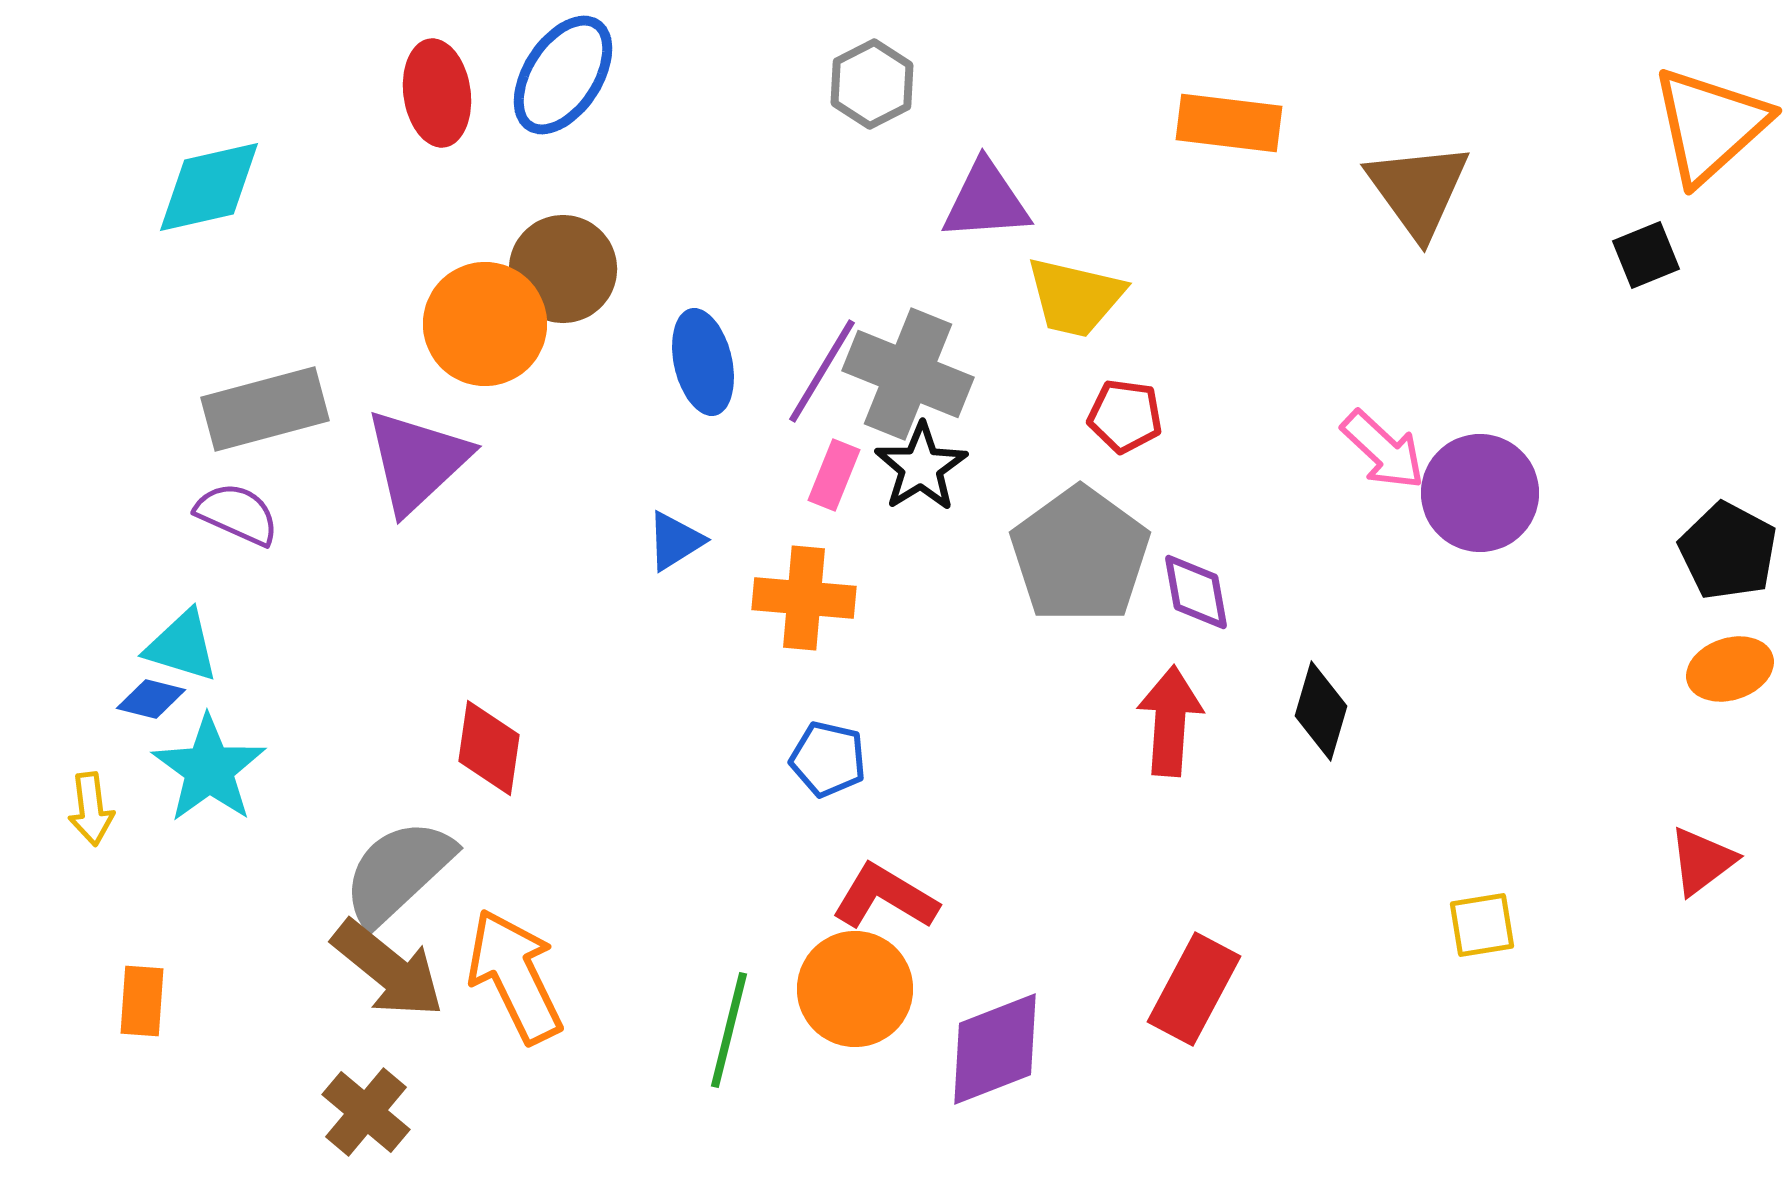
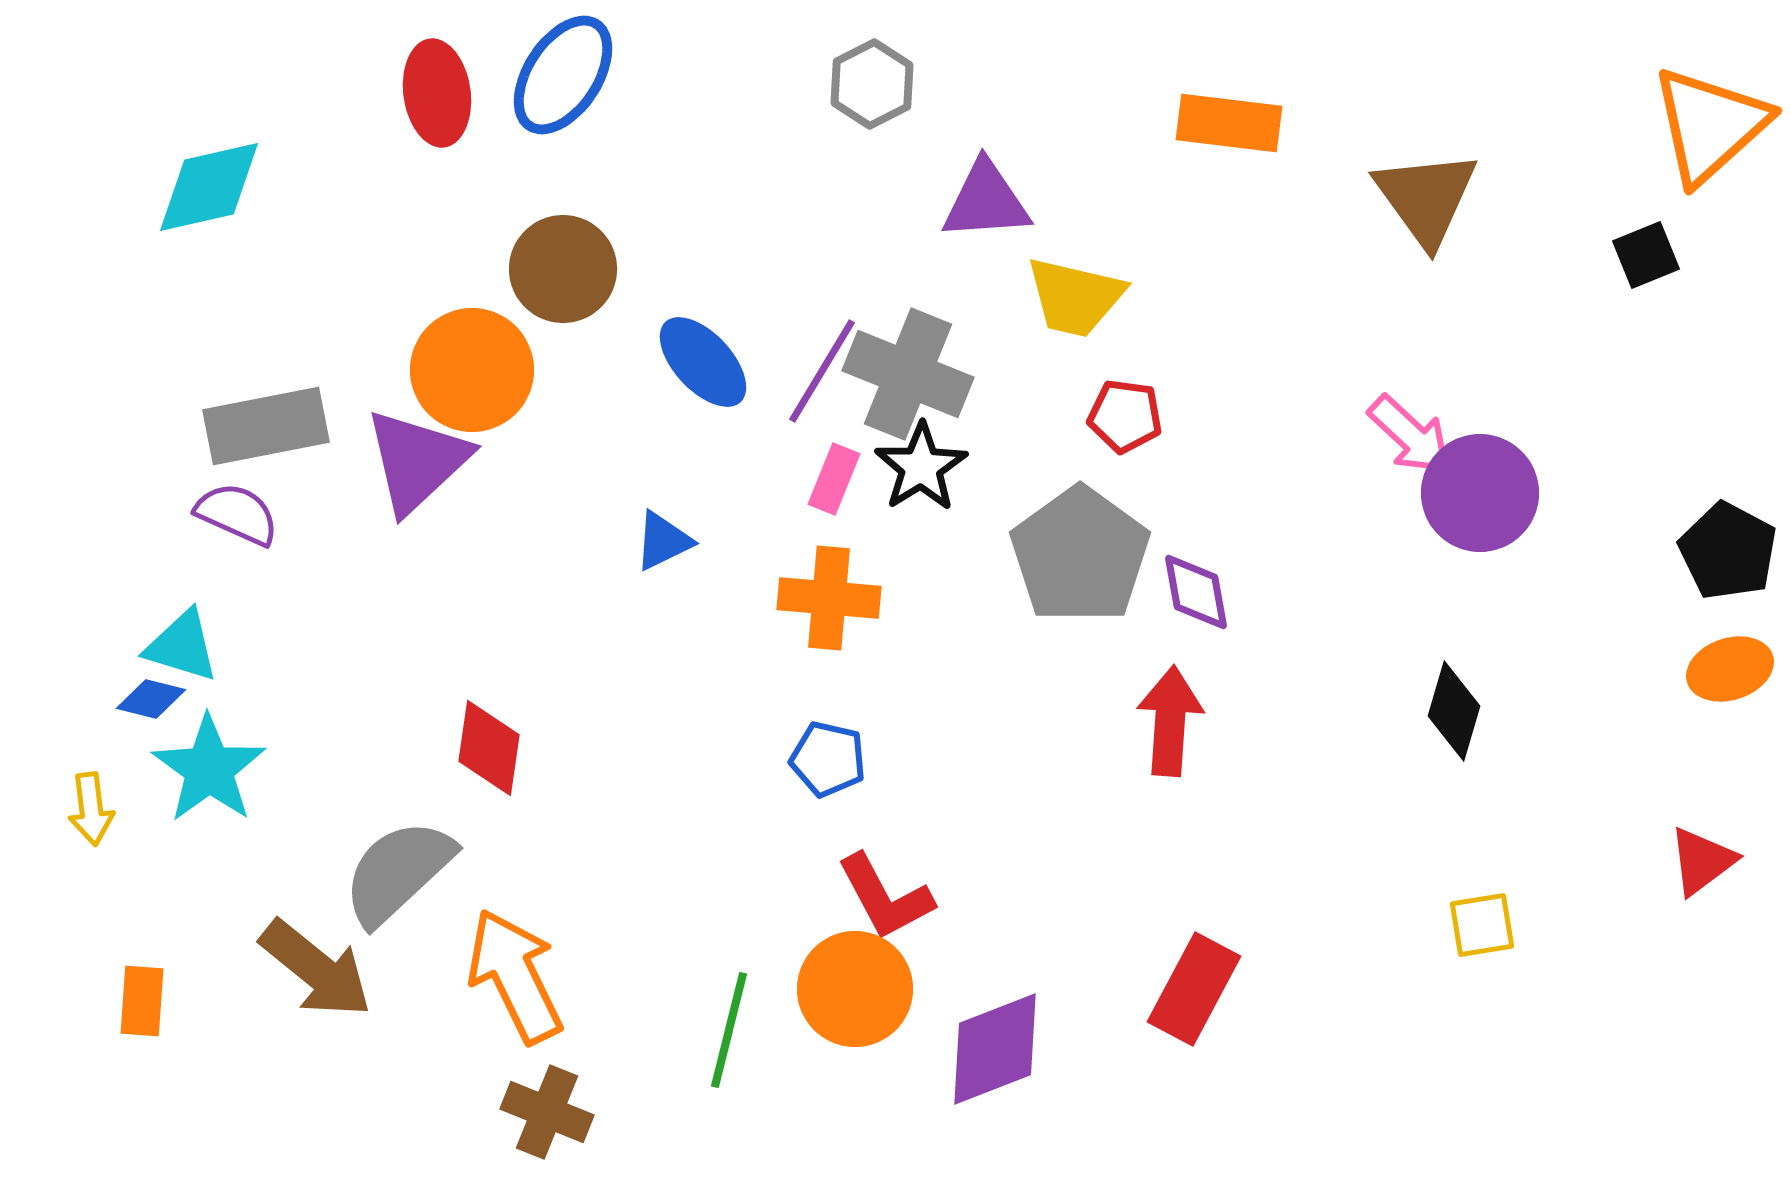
brown triangle at (1418, 190): moved 8 px right, 8 px down
orange circle at (485, 324): moved 13 px left, 46 px down
blue ellipse at (703, 362): rotated 30 degrees counterclockwise
gray rectangle at (265, 409): moved 1 px right, 17 px down; rotated 4 degrees clockwise
pink arrow at (1383, 450): moved 27 px right, 15 px up
pink rectangle at (834, 475): moved 4 px down
blue triangle at (675, 541): moved 12 px left; rotated 6 degrees clockwise
orange cross at (804, 598): moved 25 px right
black diamond at (1321, 711): moved 133 px right
red L-shape at (885, 897): rotated 149 degrees counterclockwise
brown arrow at (388, 969): moved 72 px left
brown cross at (366, 1112): moved 181 px right; rotated 18 degrees counterclockwise
